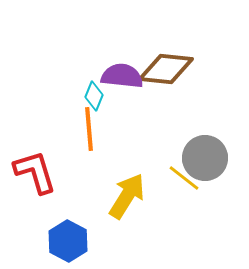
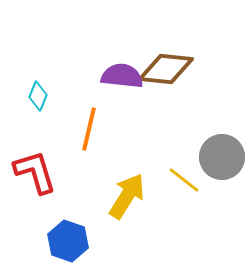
cyan diamond: moved 56 px left
orange line: rotated 18 degrees clockwise
gray circle: moved 17 px right, 1 px up
yellow line: moved 2 px down
blue hexagon: rotated 9 degrees counterclockwise
